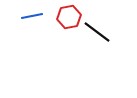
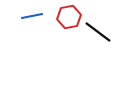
black line: moved 1 px right
